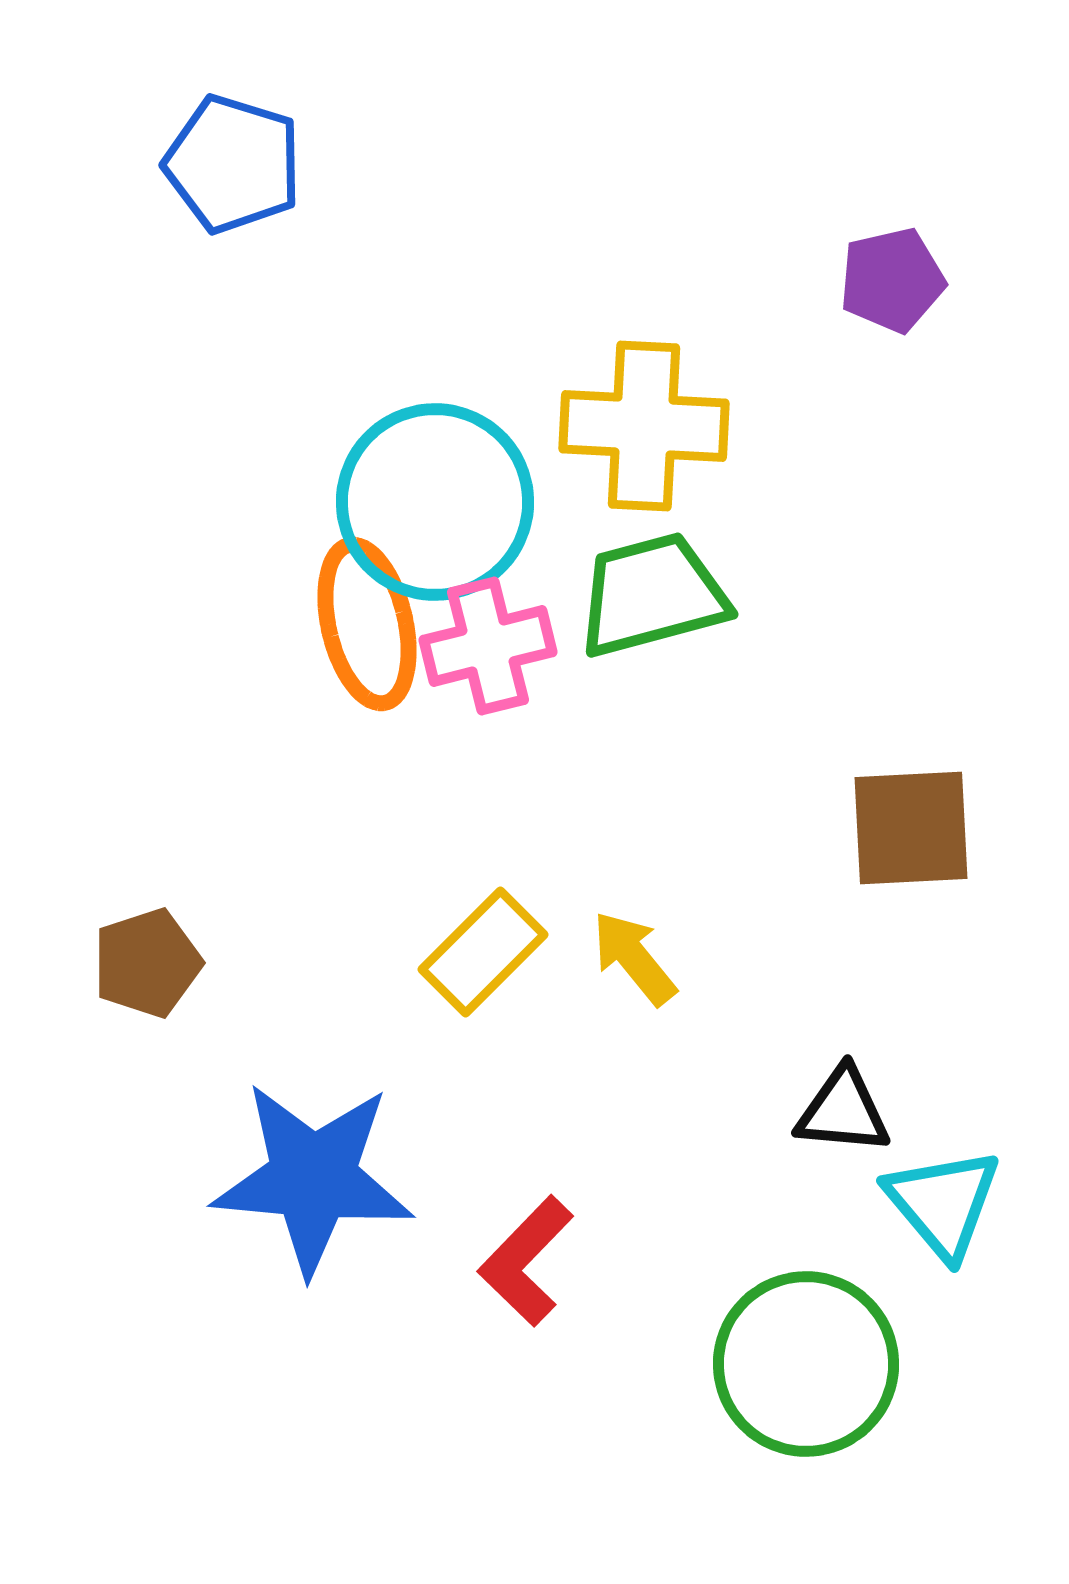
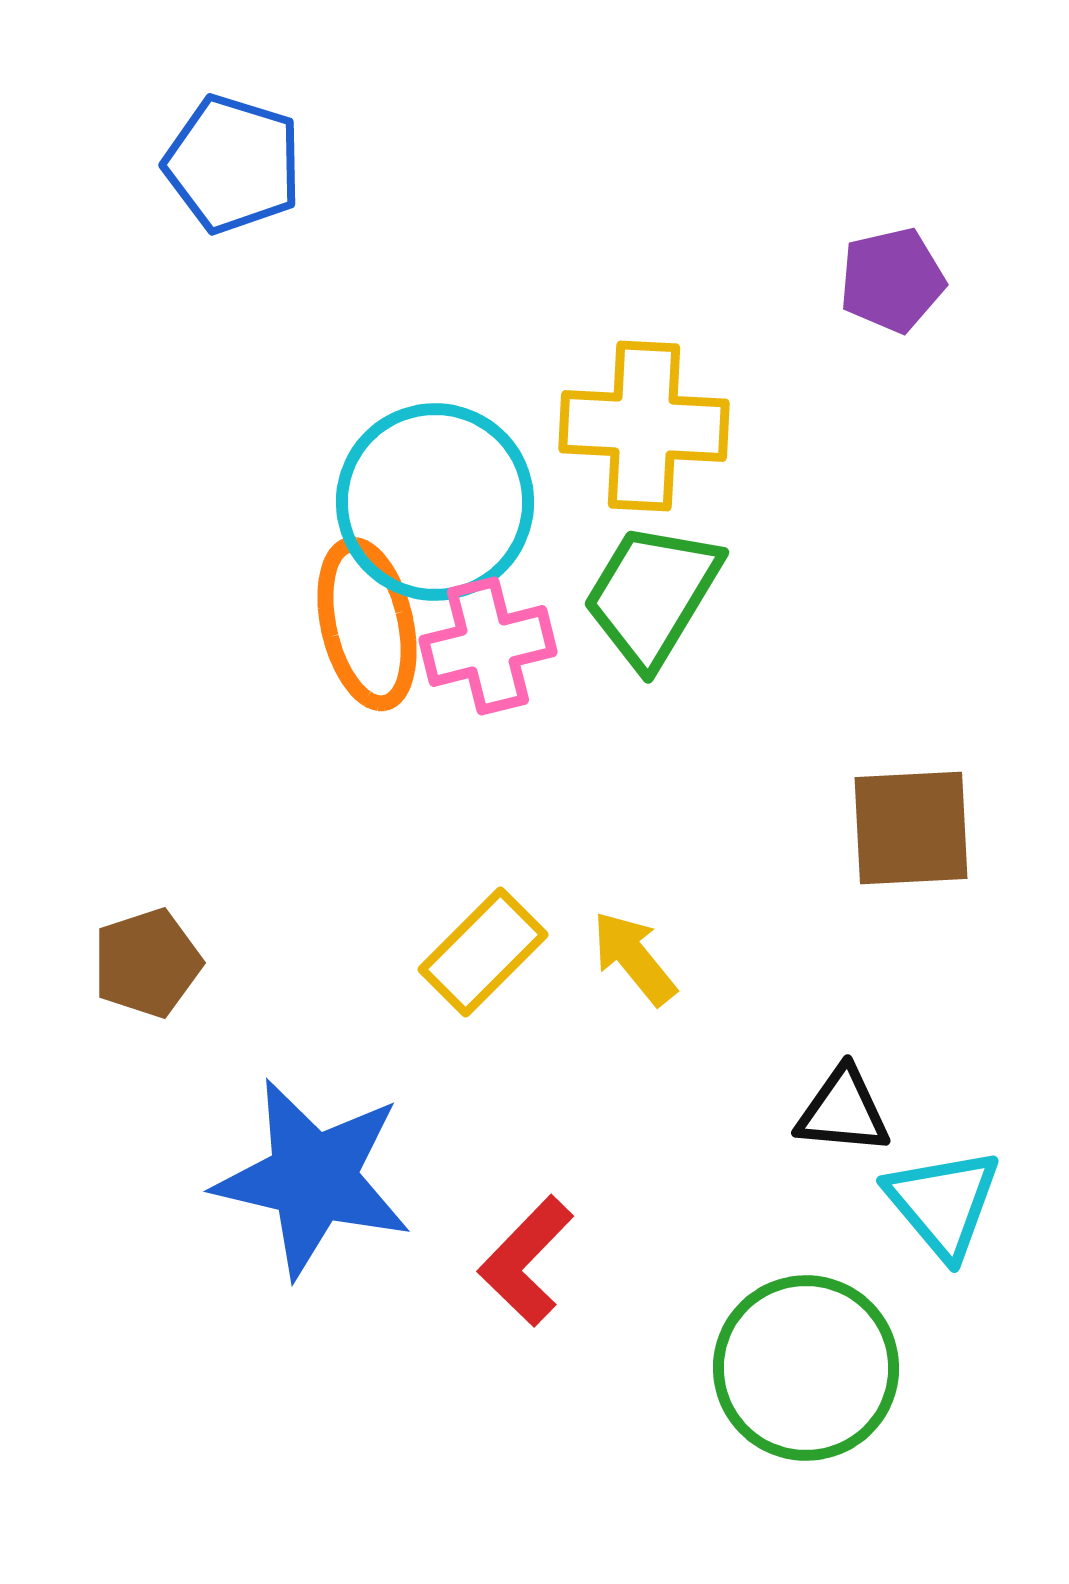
green trapezoid: rotated 44 degrees counterclockwise
blue star: rotated 8 degrees clockwise
green circle: moved 4 px down
